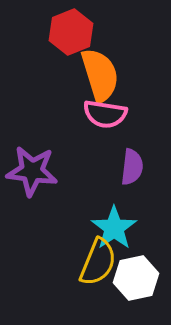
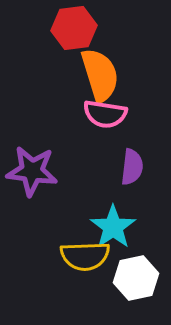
red hexagon: moved 3 px right, 4 px up; rotated 15 degrees clockwise
cyan star: moved 1 px left, 1 px up
yellow semicircle: moved 13 px left, 6 px up; rotated 66 degrees clockwise
